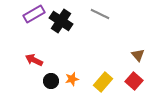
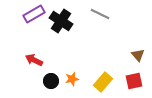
red square: rotated 36 degrees clockwise
